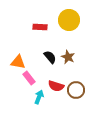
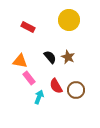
red rectangle: moved 12 px left; rotated 24 degrees clockwise
orange triangle: moved 2 px right, 1 px up
red semicircle: rotated 42 degrees clockwise
